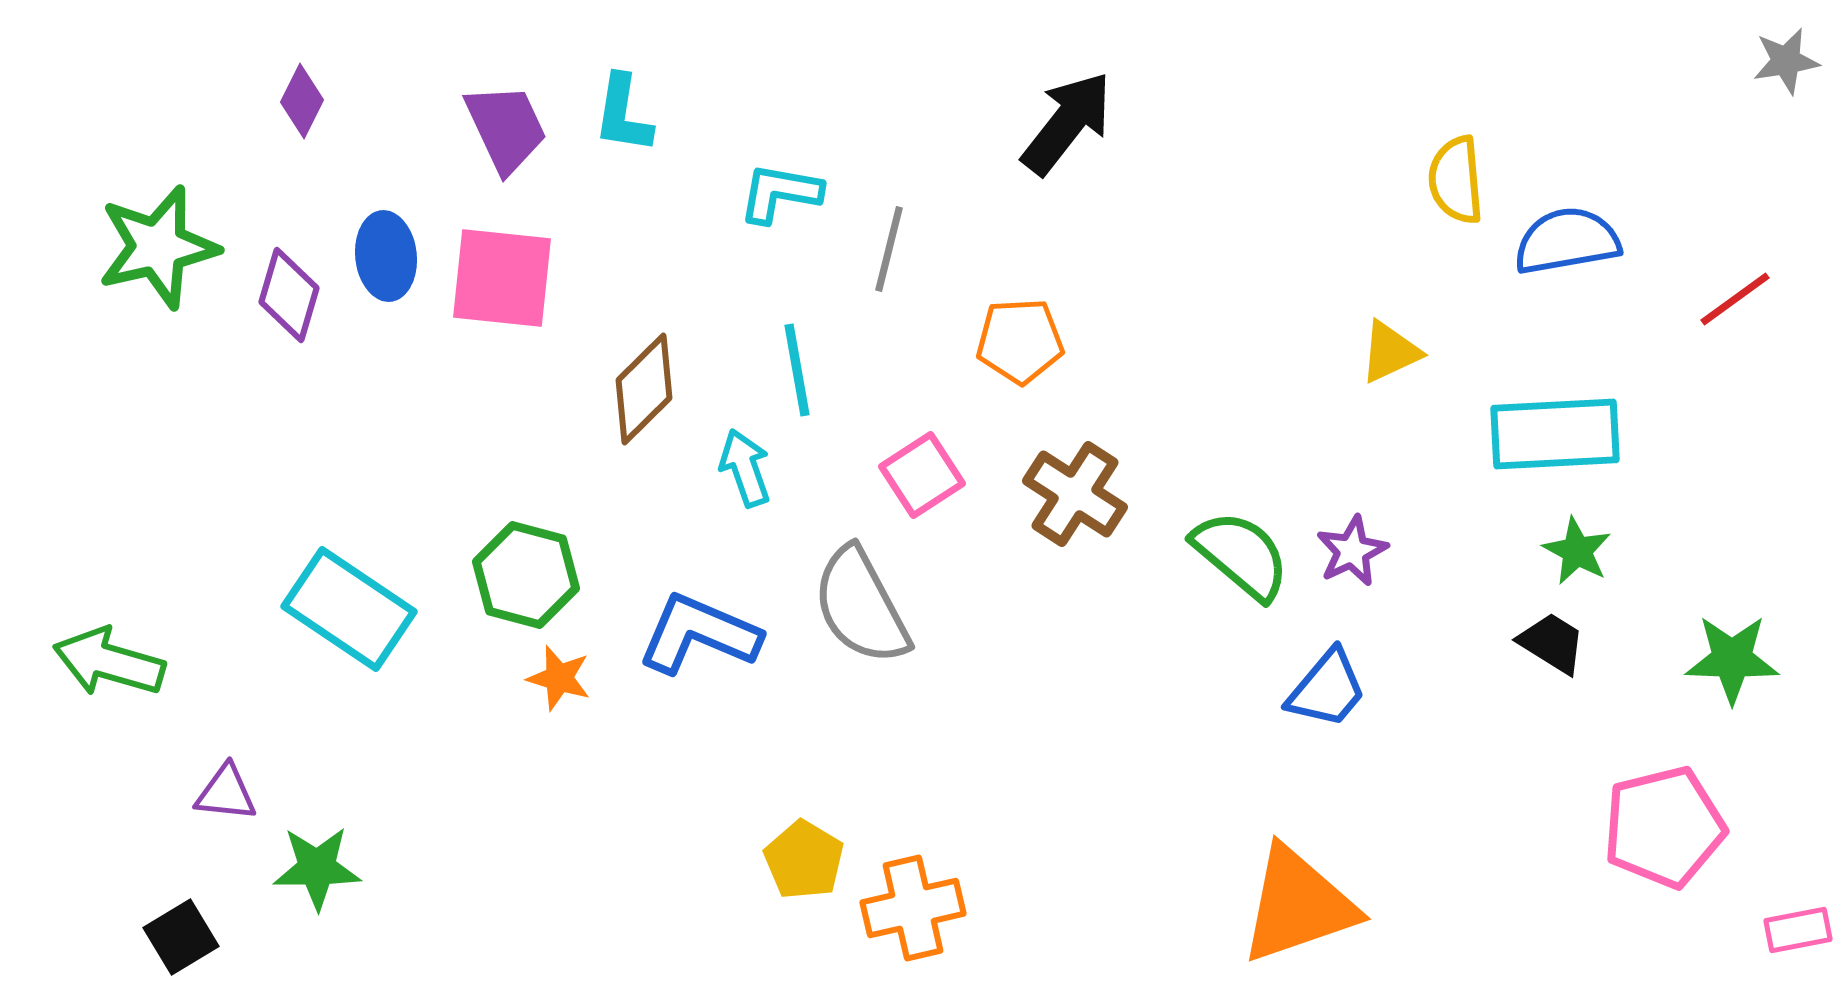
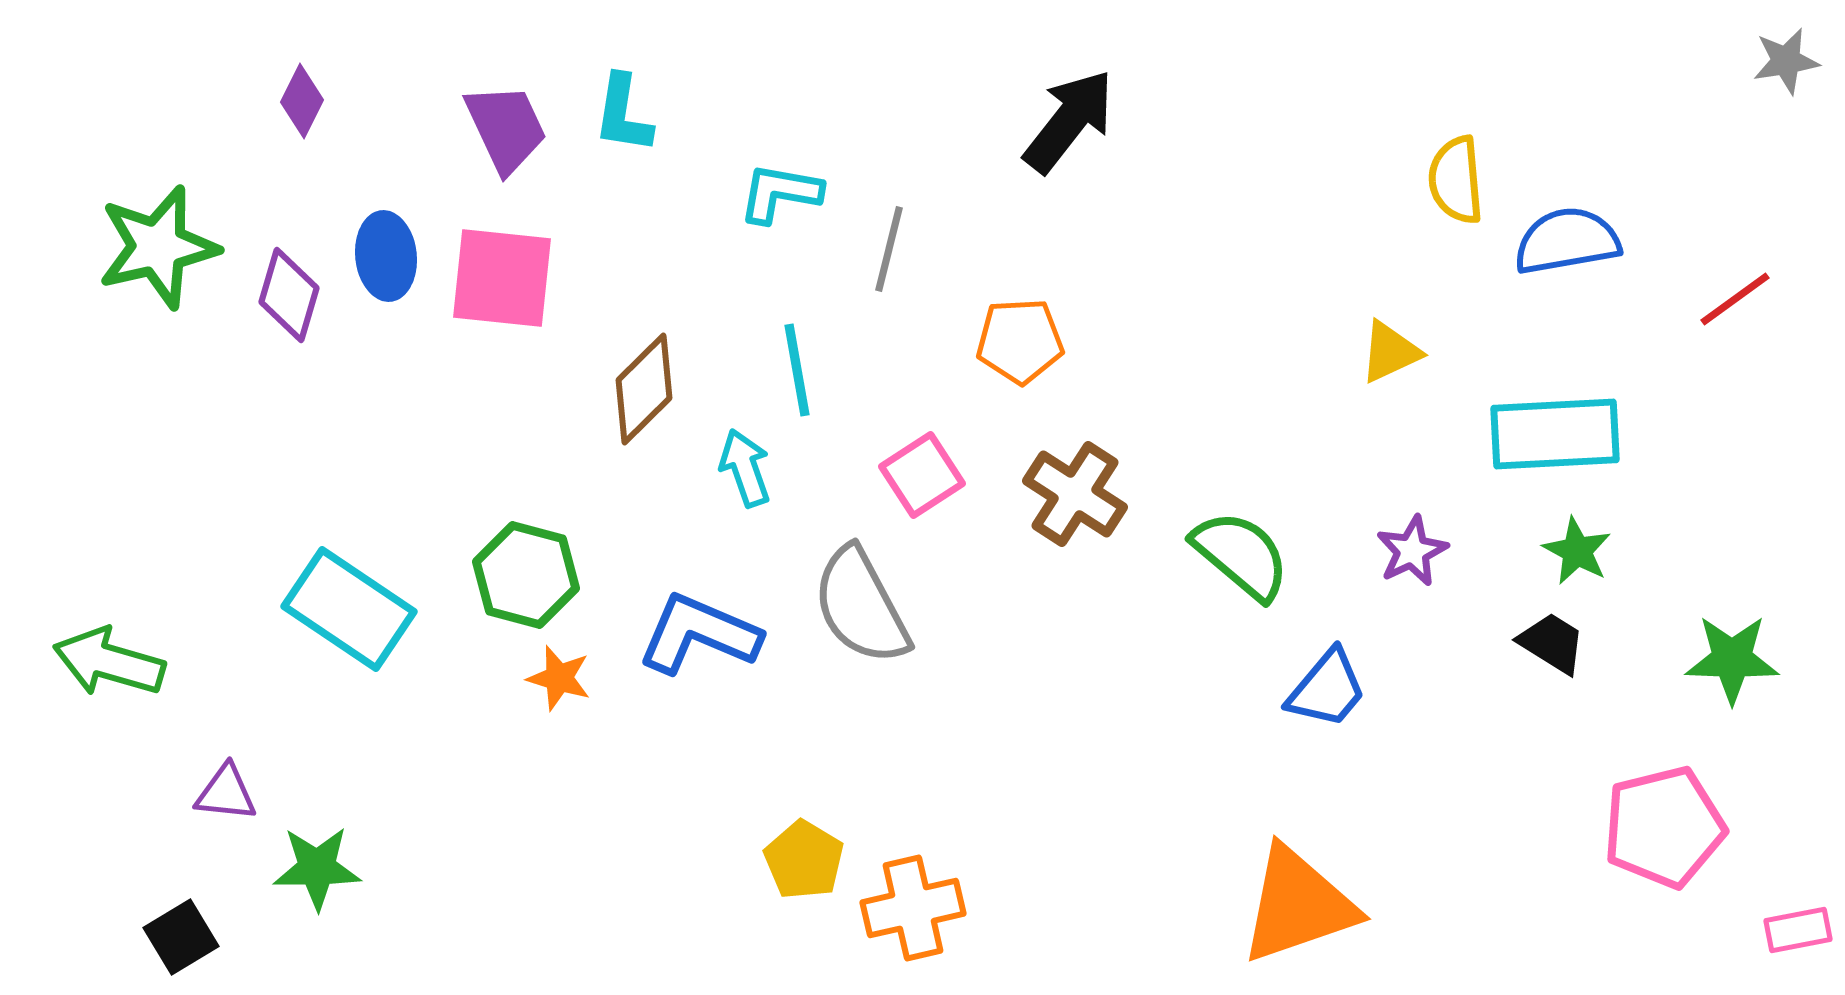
black arrow at (1067, 123): moved 2 px right, 2 px up
purple star at (1352, 551): moved 60 px right
